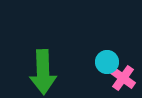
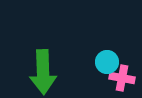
pink cross: moved 1 px left; rotated 25 degrees counterclockwise
